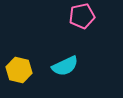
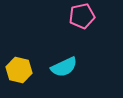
cyan semicircle: moved 1 px left, 1 px down
